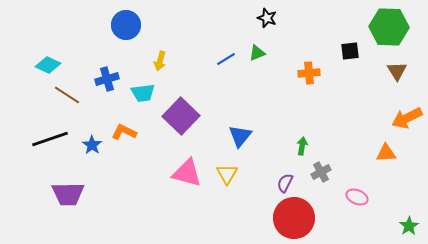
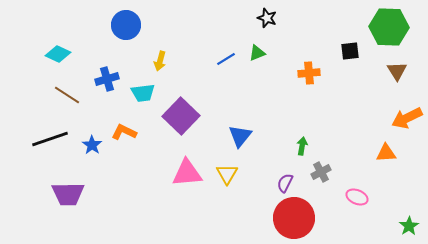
cyan diamond: moved 10 px right, 11 px up
pink triangle: rotated 20 degrees counterclockwise
